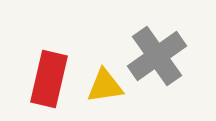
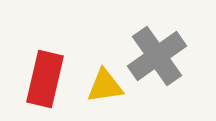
red rectangle: moved 4 px left
